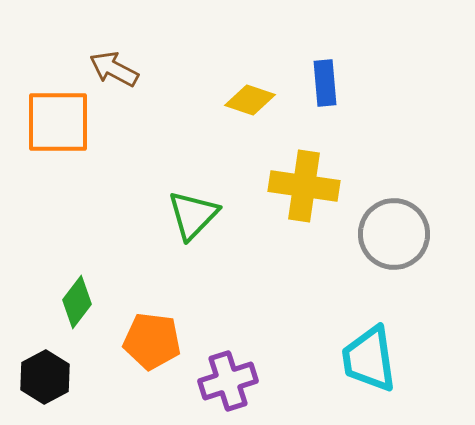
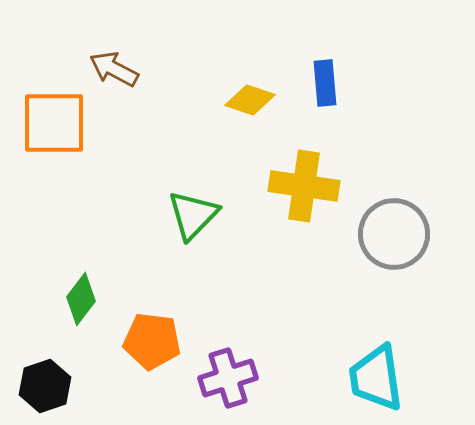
orange square: moved 4 px left, 1 px down
green diamond: moved 4 px right, 3 px up
cyan trapezoid: moved 7 px right, 19 px down
black hexagon: moved 9 px down; rotated 9 degrees clockwise
purple cross: moved 3 px up
